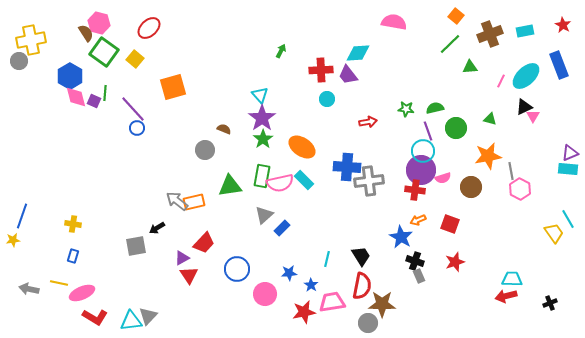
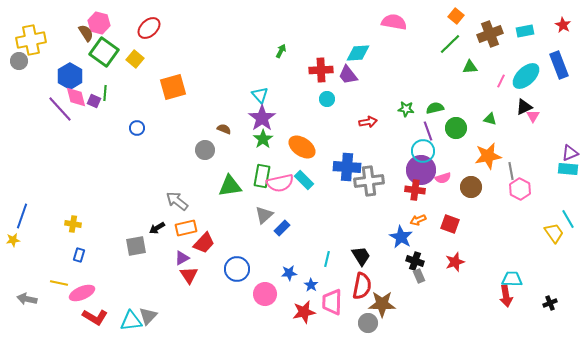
purple line at (133, 109): moved 73 px left
orange rectangle at (194, 202): moved 8 px left, 26 px down
blue rectangle at (73, 256): moved 6 px right, 1 px up
gray arrow at (29, 289): moved 2 px left, 10 px down
red arrow at (506, 296): rotated 85 degrees counterclockwise
pink trapezoid at (332, 302): rotated 80 degrees counterclockwise
